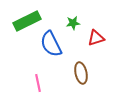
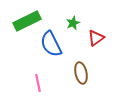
green star: rotated 16 degrees counterclockwise
red triangle: rotated 18 degrees counterclockwise
